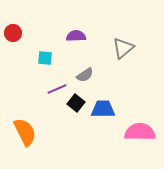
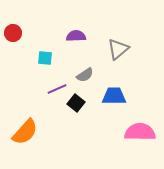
gray triangle: moved 5 px left, 1 px down
blue trapezoid: moved 11 px right, 13 px up
orange semicircle: rotated 68 degrees clockwise
